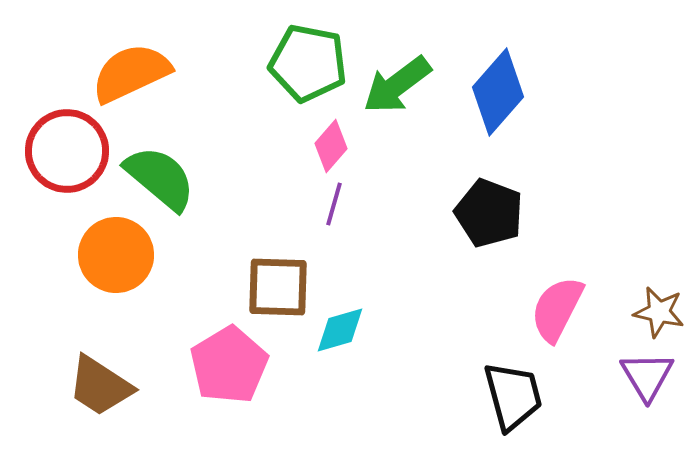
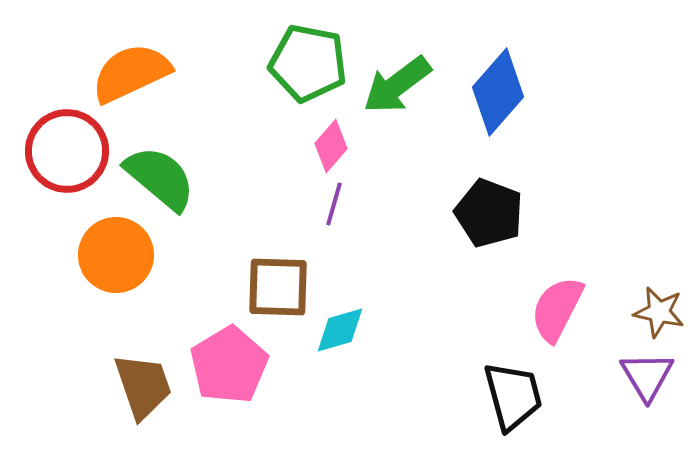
brown trapezoid: moved 43 px right; rotated 142 degrees counterclockwise
